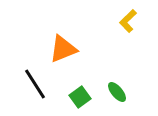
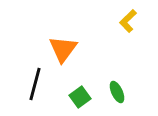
orange triangle: rotated 32 degrees counterclockwise
black line: rotated 48 degrees clockwise
green ellipse: rotated 15 degrees clockwise
